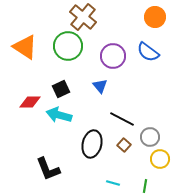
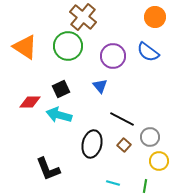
yellow circle: moved 1 px left, 2 px down
